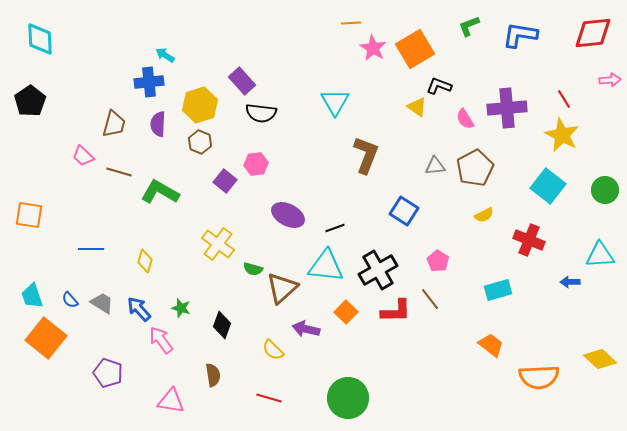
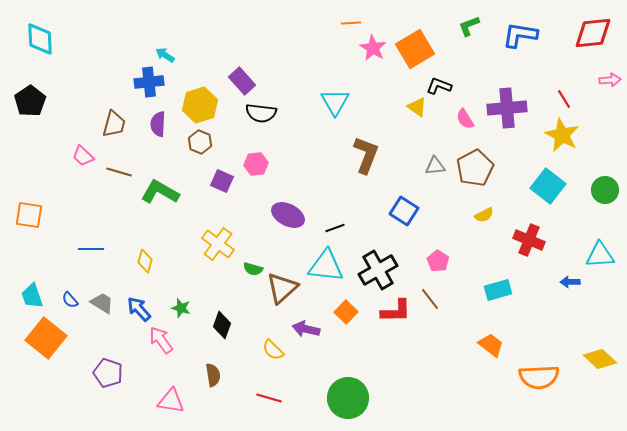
purple square at (225, 181): moved 3 px left; rotated 15 degrees counterclockwise
